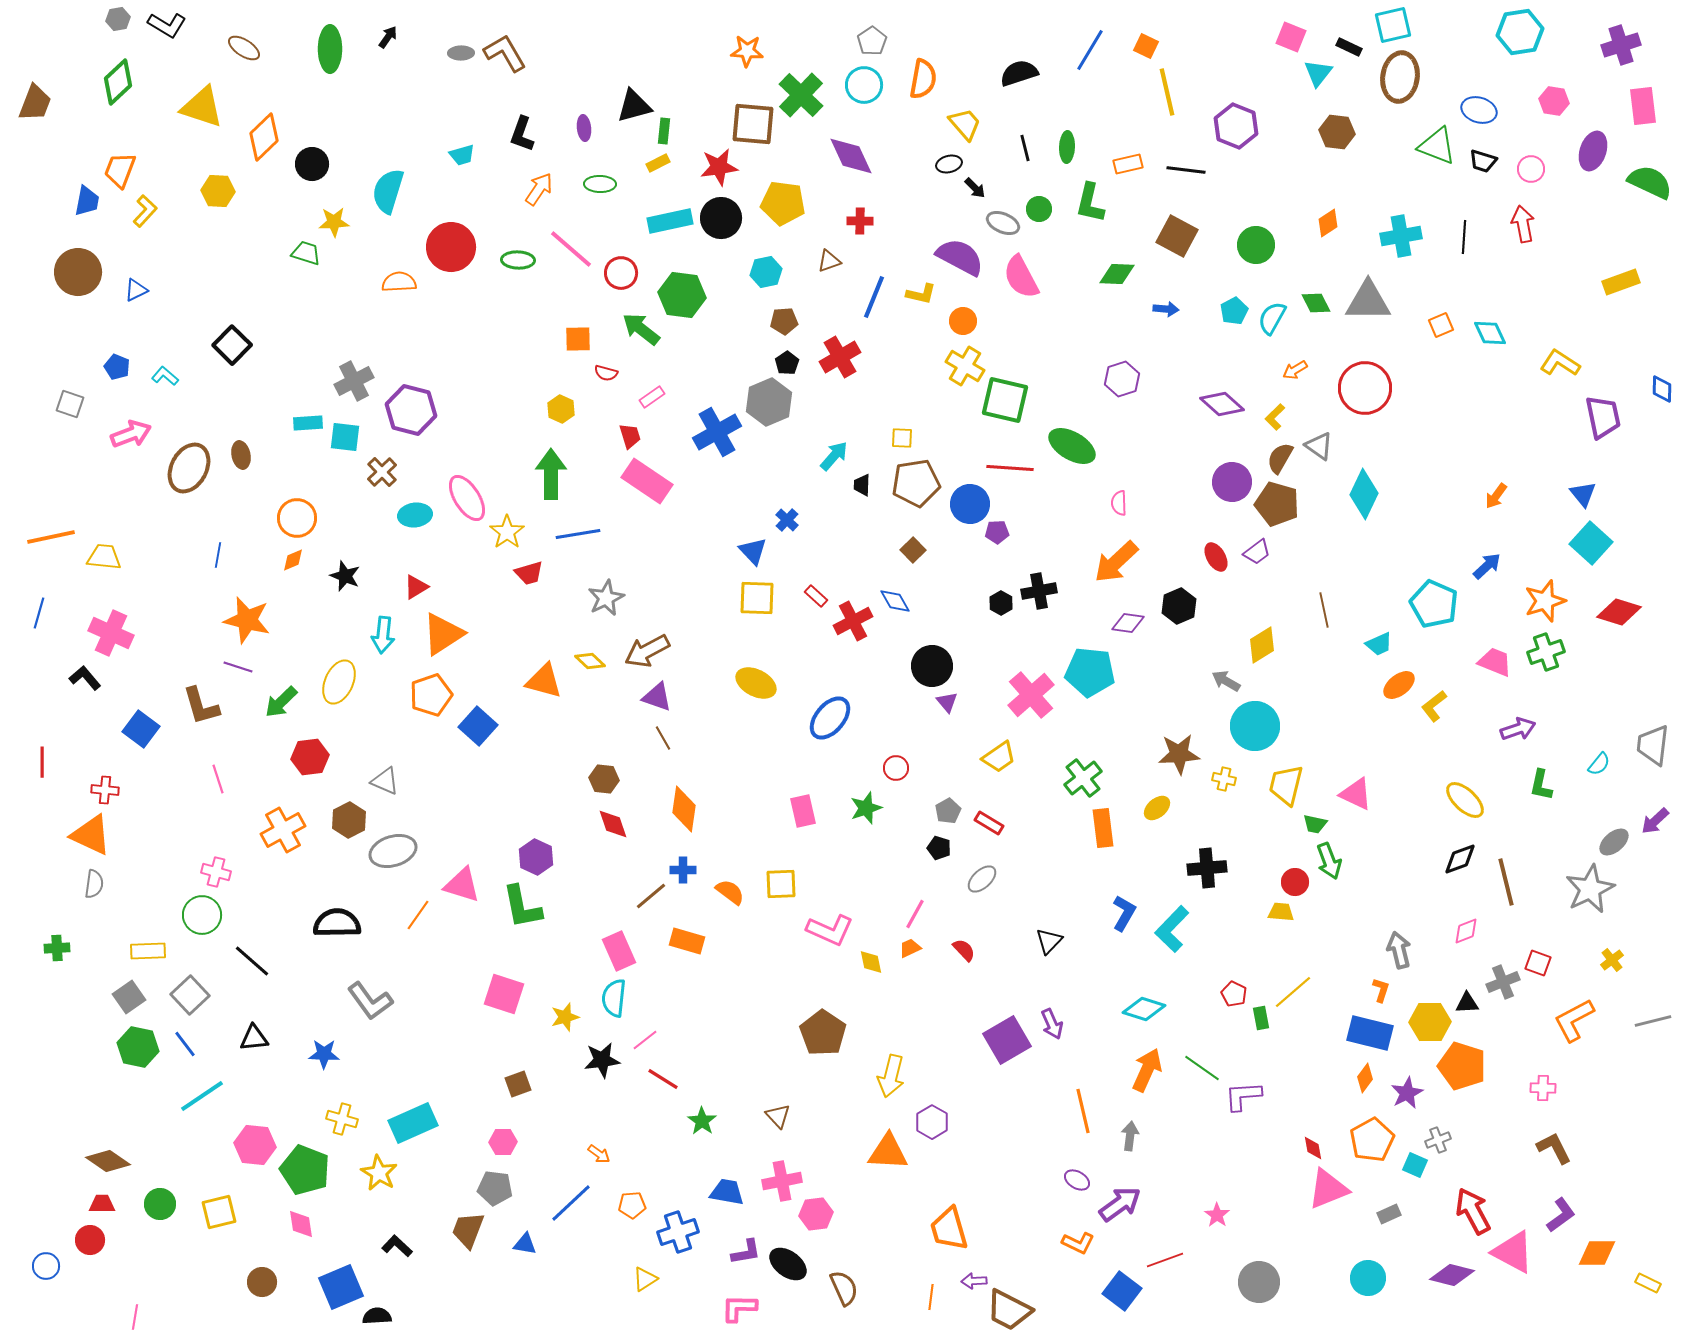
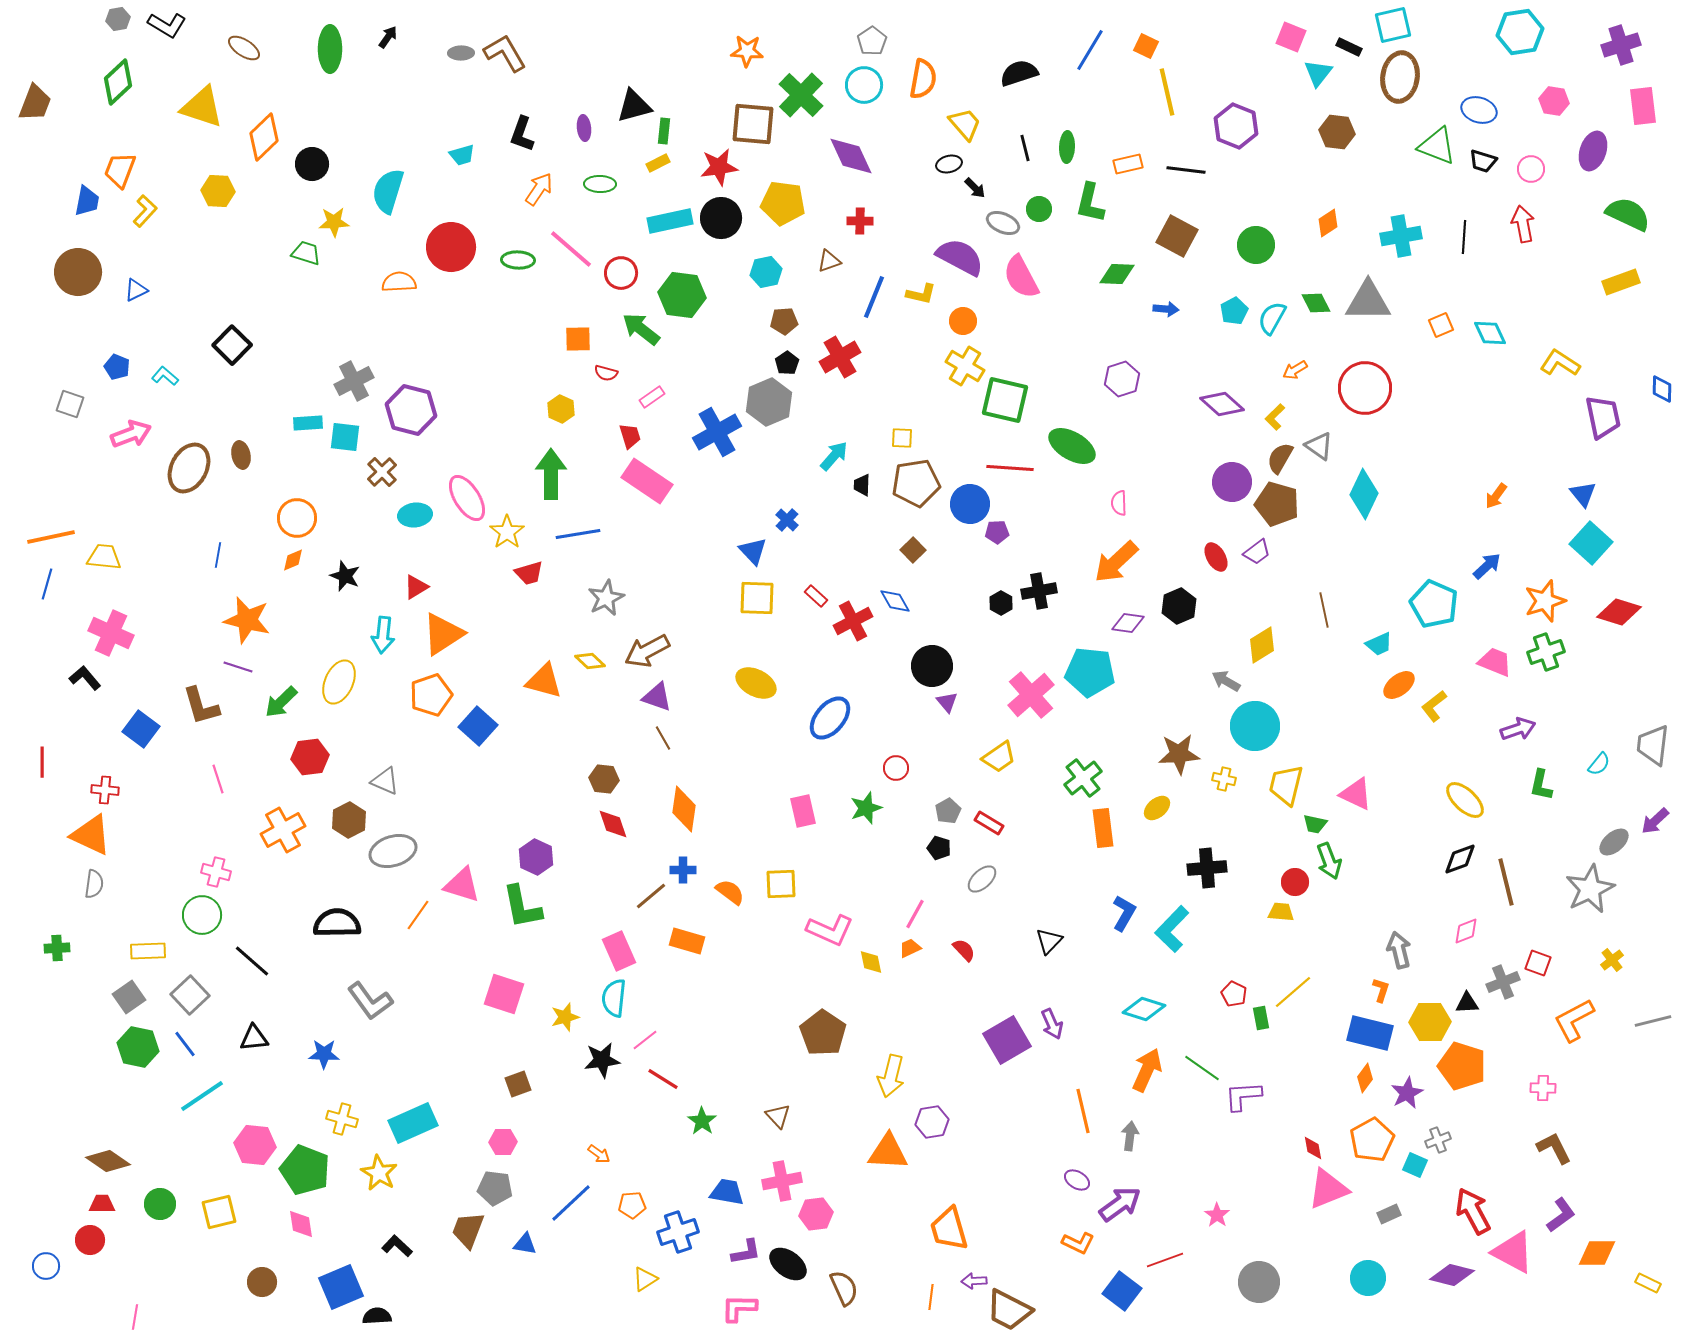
green semicircle at (1650, 182): moved 22 px left, 32 px down
blue line at (39, 613): moved 8 px right, 29 px up
purple hexagon at (932, 1122): rotated 20 degrees clockwise
